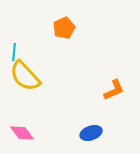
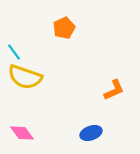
cyan line: rotated 42 degrees counterclockwise
yellow semicircle: moved 1 px down; rotated 28 degrees counterclockwise
